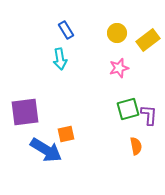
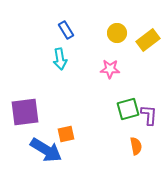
pink star: moved 9 px left, 1 px down; rotated 18 degrees clockwise
